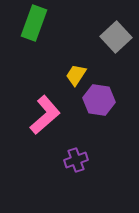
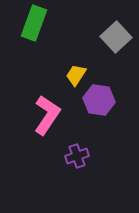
pink L-shape: moved 2 px right; rotated 15 degrees counterclockwise
purple cross: moved 1 px right, 4 px up
